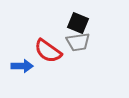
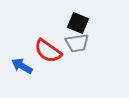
gray trapezoid: moved 1 px left, 1 px down
blue arrow: rotated 150 degrees counterclockwise
